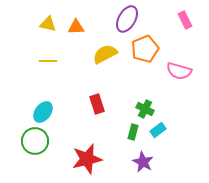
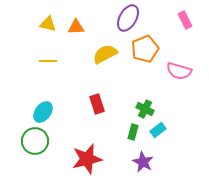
purple ellipse: moved 1 px right, 1 px up
